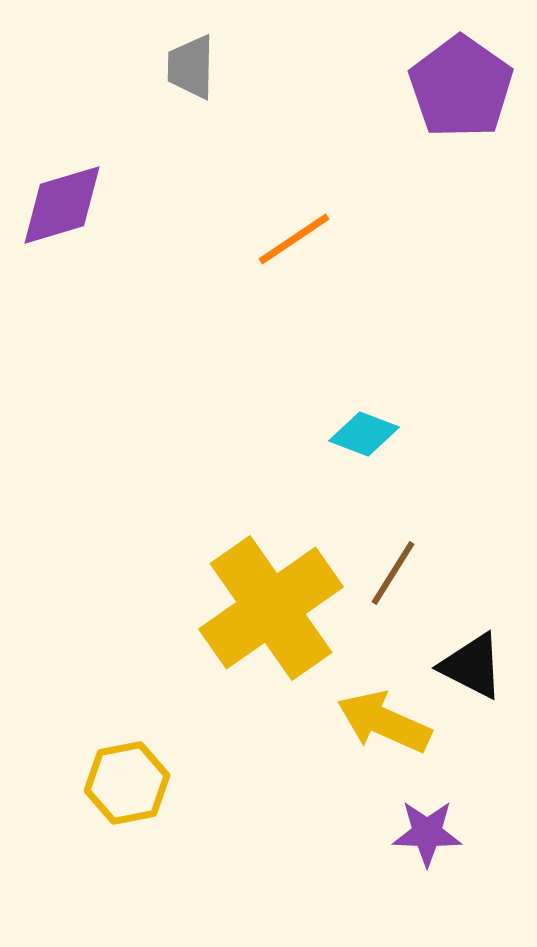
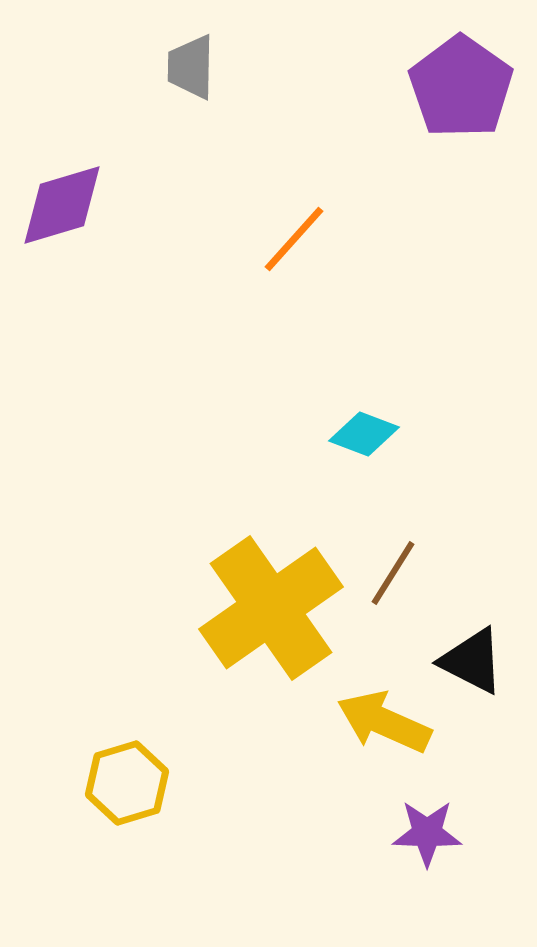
orange line: rotated 14 degrees counterclockwise
black triangle: moved 5 px up
yellow hexagon: rotated 6 degrees counterclockwise
